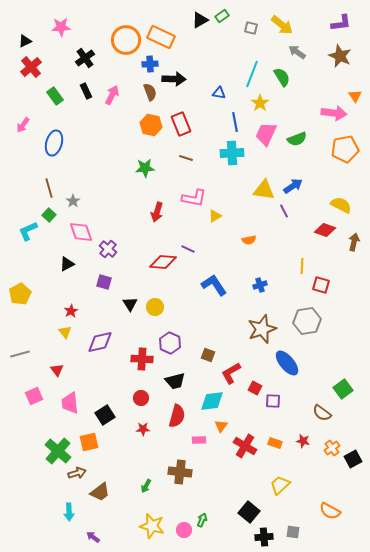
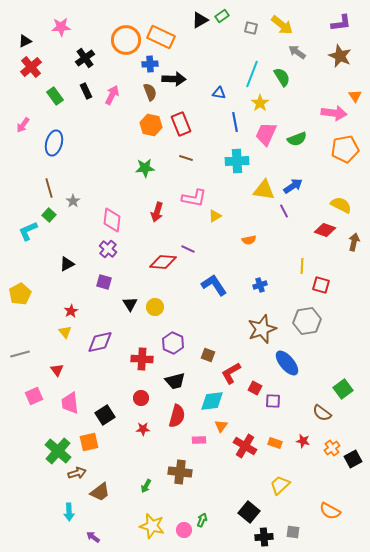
cyan cross at (232, 153): moved 5 px right, 8 px down
pink diamond at (81, 232): moved 31 px right, 12 px up; rotated 25 degrees clockwise
purple hexagon at (170, 343): moved 3 px right
